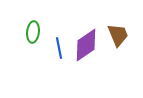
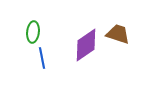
brown trapezoid: moved 1 px up; rotated 50 degrees counterclockwise
blue line: moved 17 px left, 10 px down
